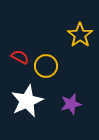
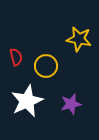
yellow star: moved 1 px left, 4 px down; rotated 25 degrees counterclockwise
red semicircle: moved 4 px left; rotated 48 degrees clockwise
